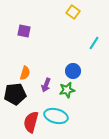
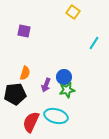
blue circle: moved 9 px left, 6 px down
red semicircle: rotated 10 degrees clockwise
